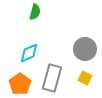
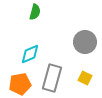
gray circle: moved 7 px up
cyan diamond: moved 1 px right, 1 px down
orange pentagon: rotated 25 degrees clockwise
